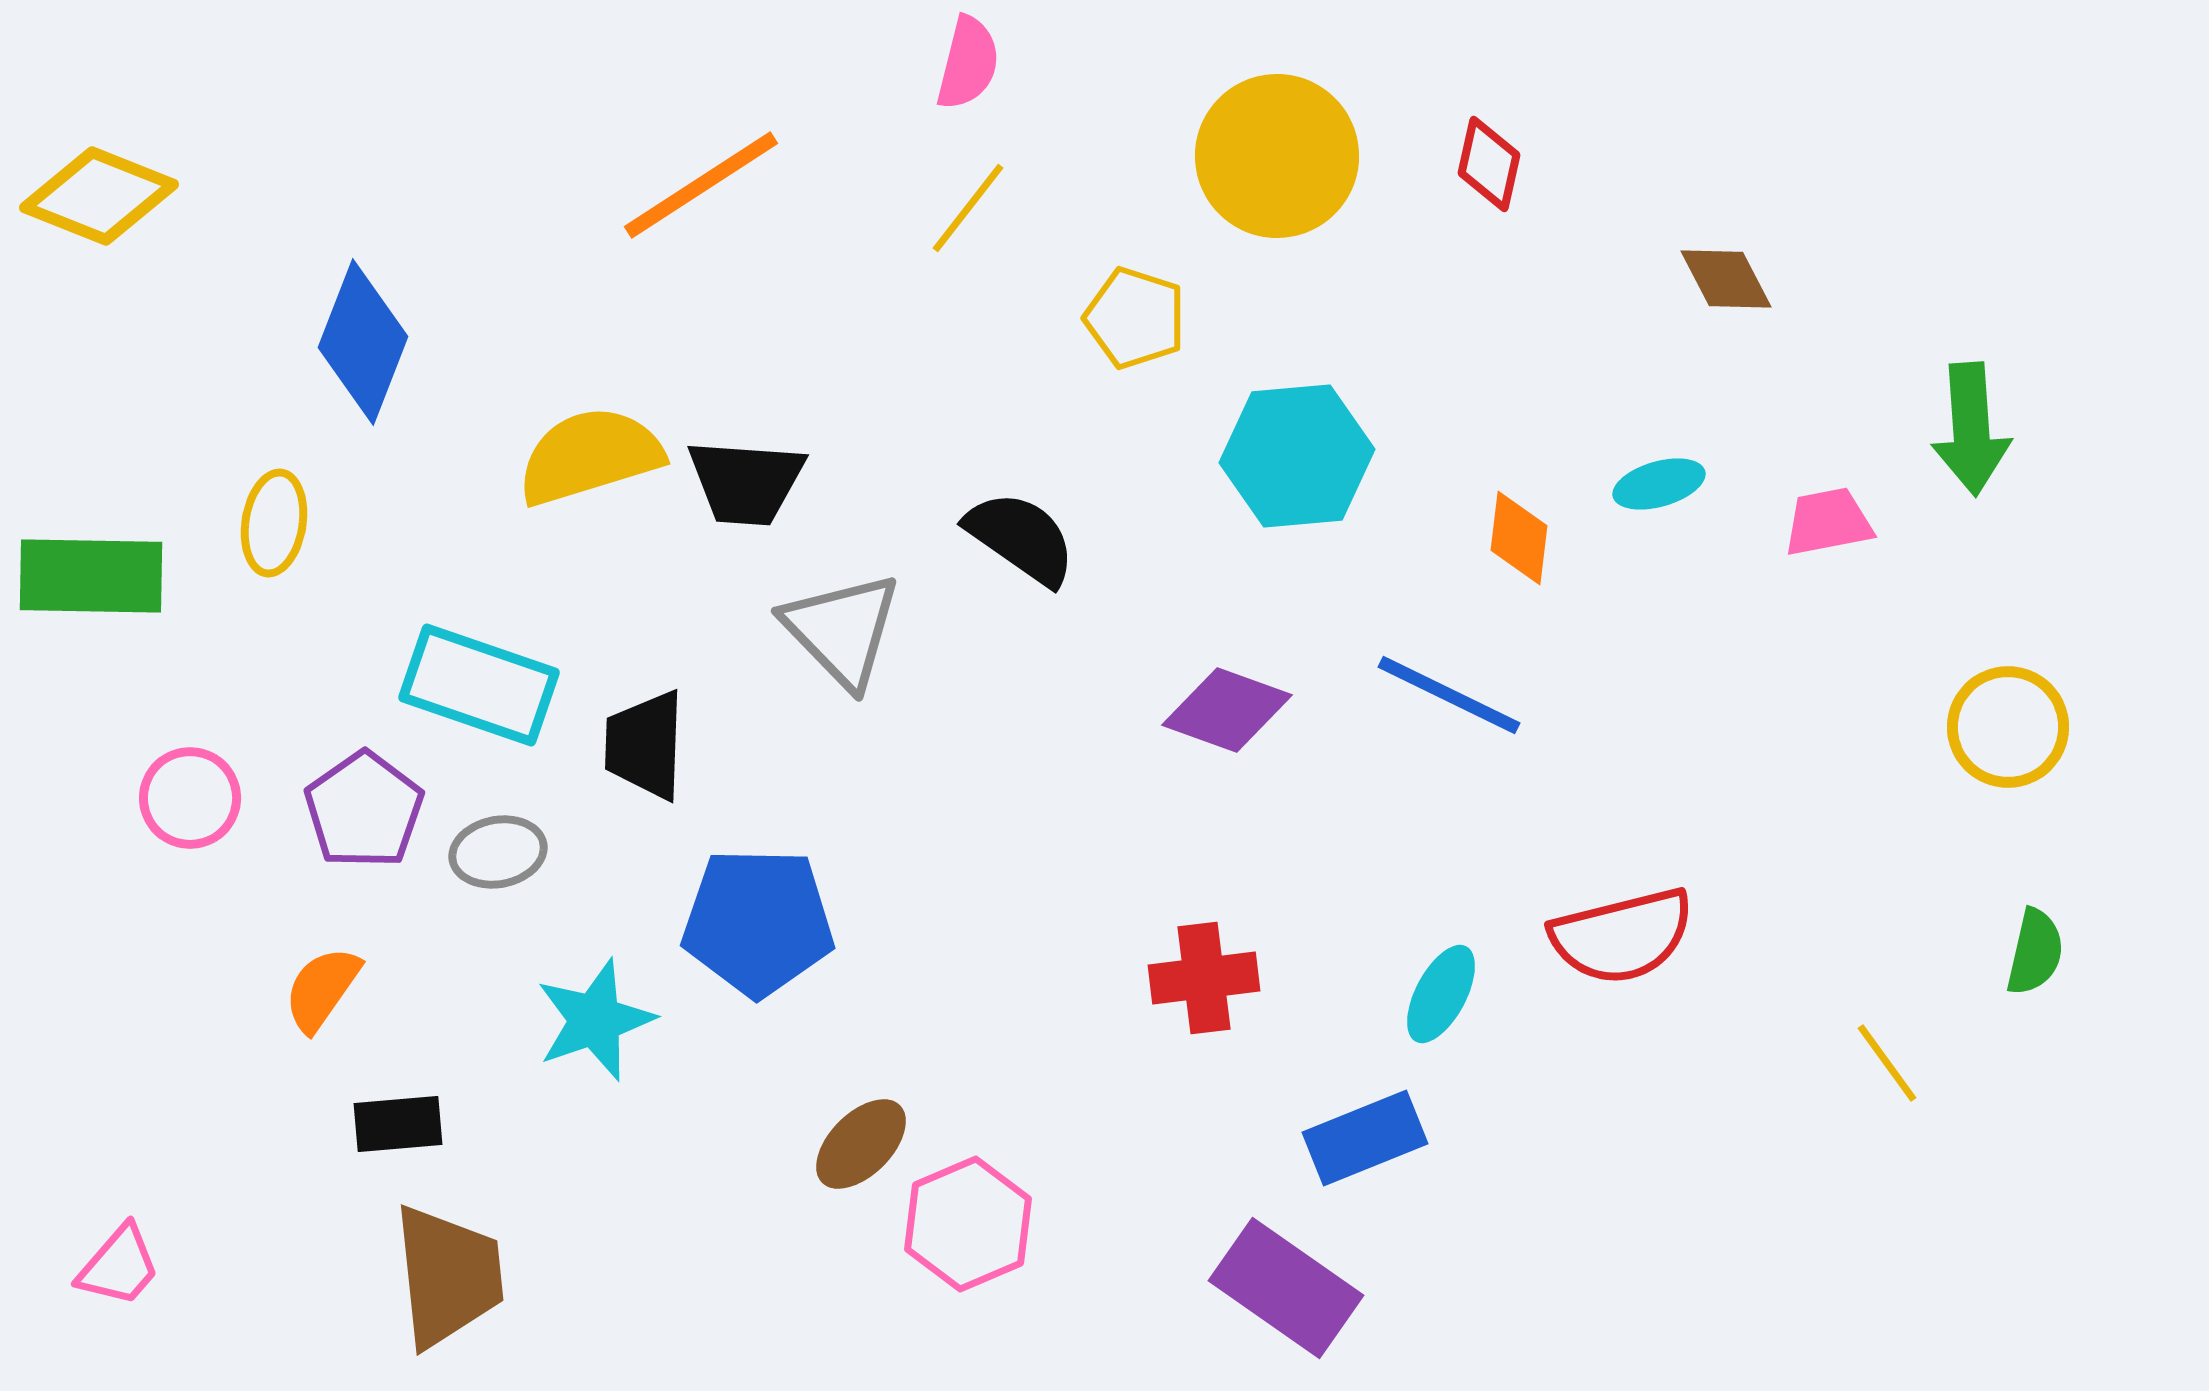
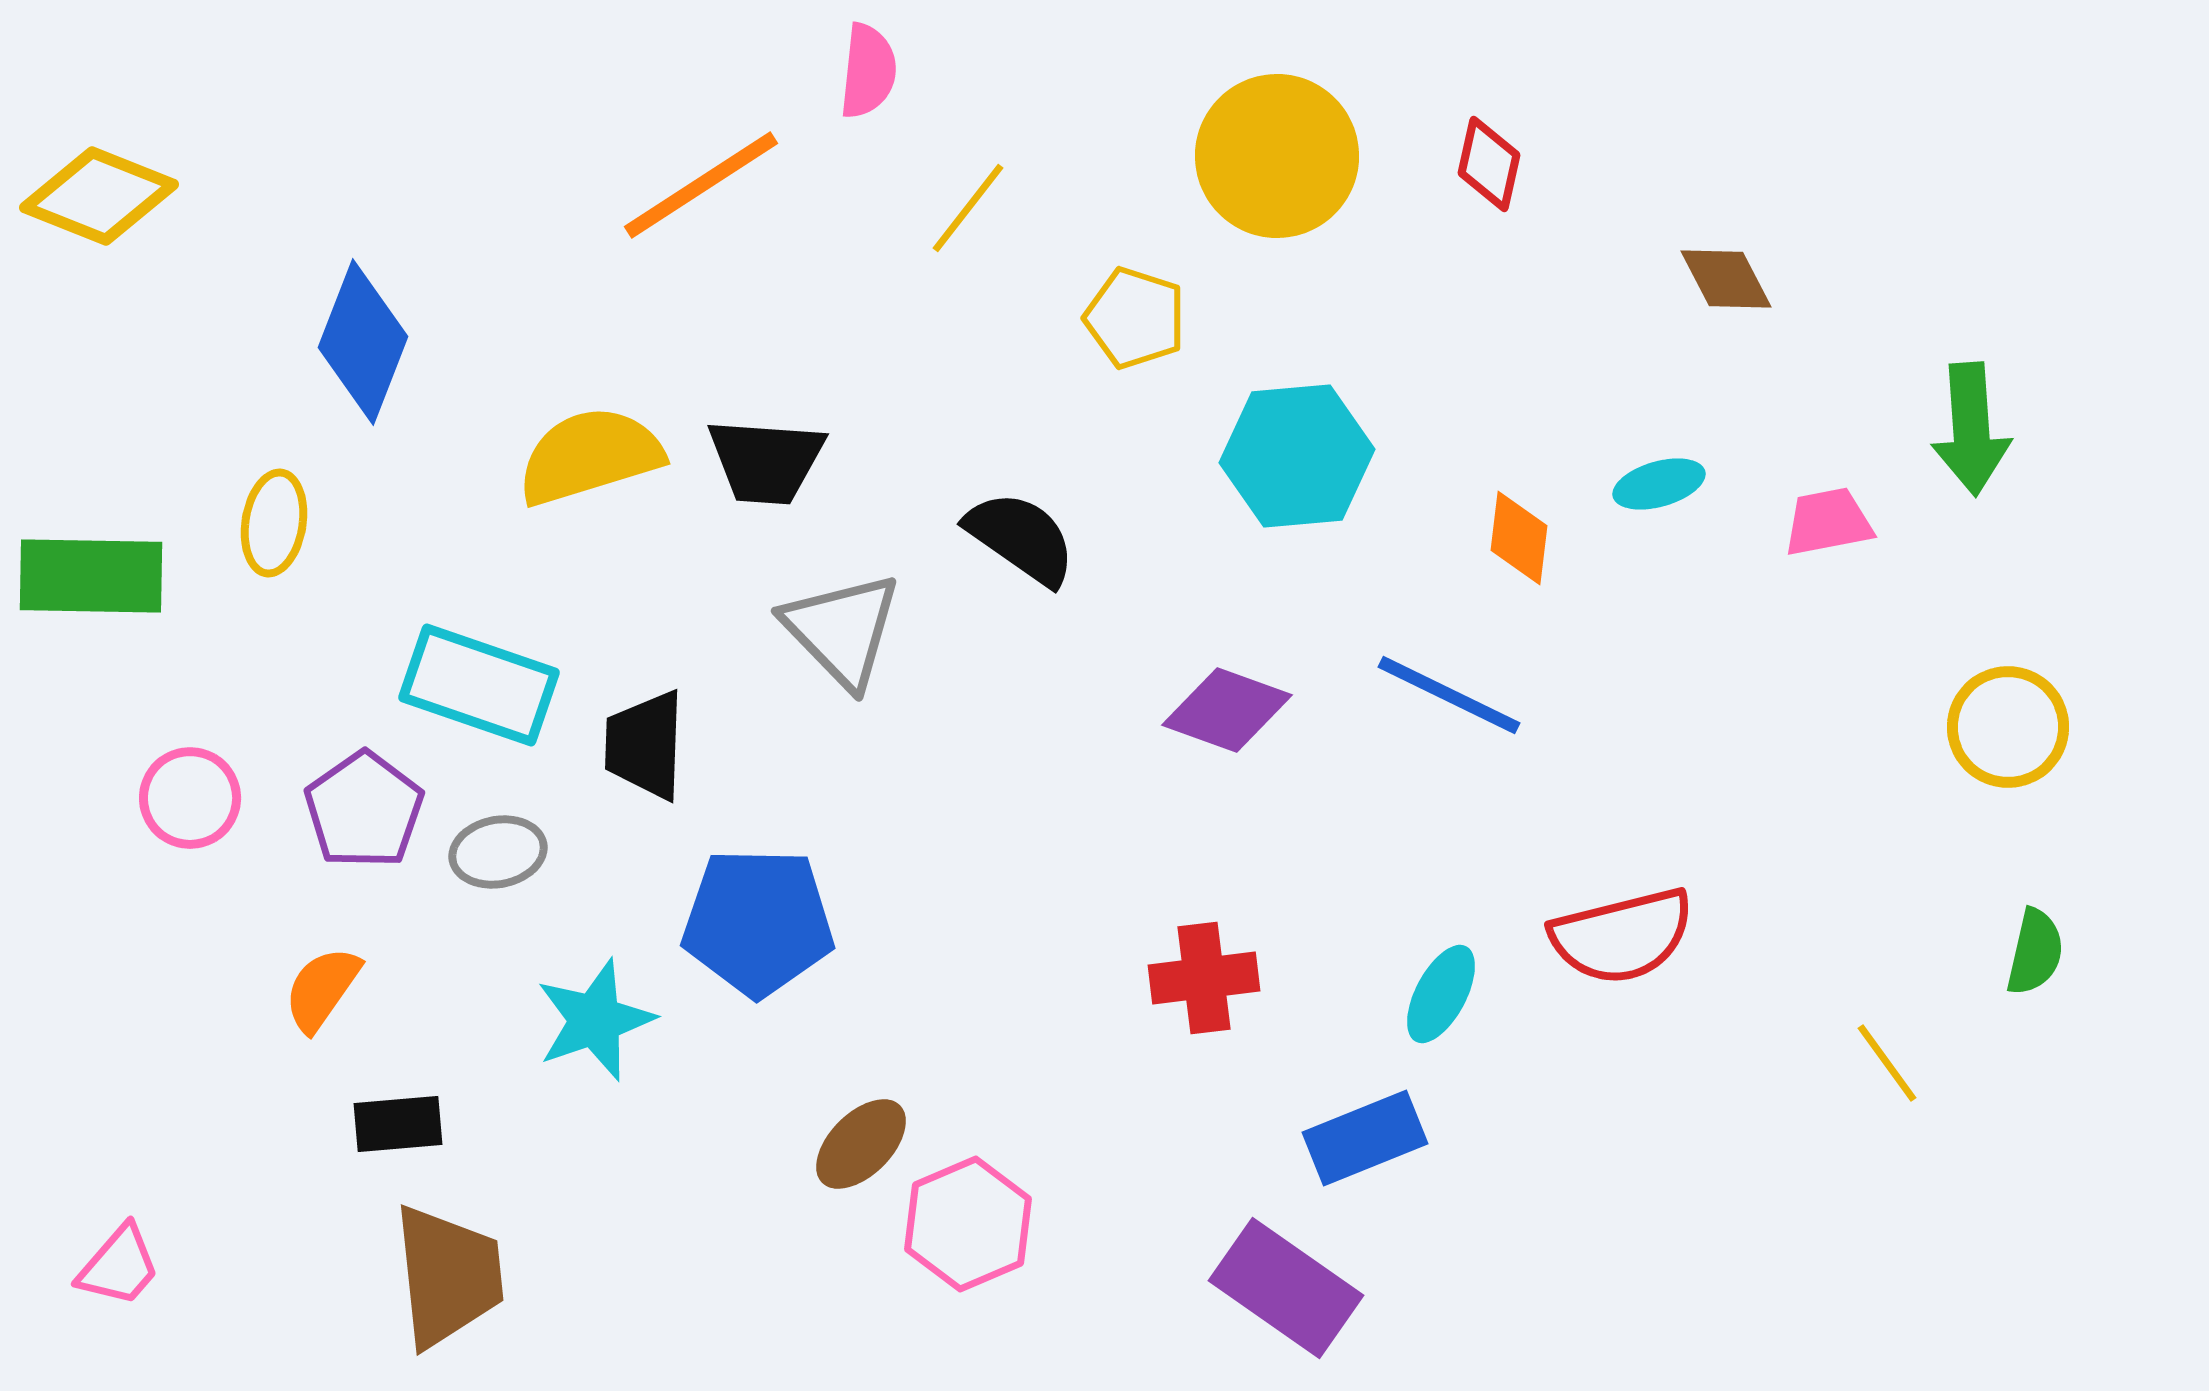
pink semicircle at (968, 63): moved 100 px left, 8 px down; rotated 8 degrees counterclockwise
black trapezoid at (746, 482): moved 20 px right, 21 px up
